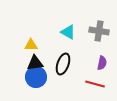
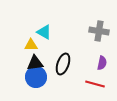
cyan triangle: moved 24 px left
